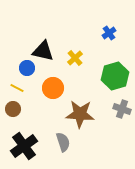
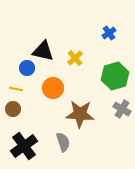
yellow line: moved 1 px left, 1 px down; rotated 16 degrees counterclockwise
gray cross: rotated 12 degrees clockwise
